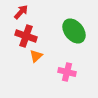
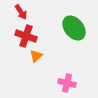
red arrow: rotated 105 degrees clockwise
green ellipse: moved 3 px up
pink cross: moved 11 px down
